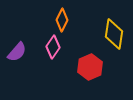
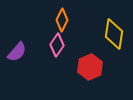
pink diamond: moved 4 px right, 2 px up
